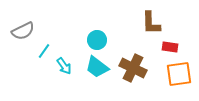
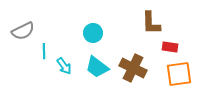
cyan circle: moved 4 px left, 7 px up
cyan line: rotated 35 degrees counterclockwise
